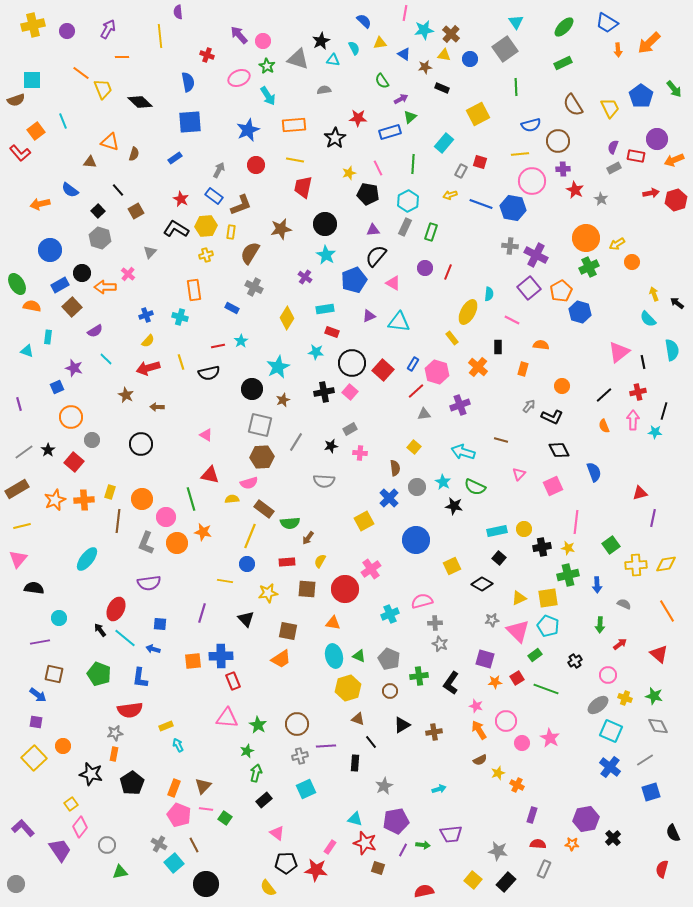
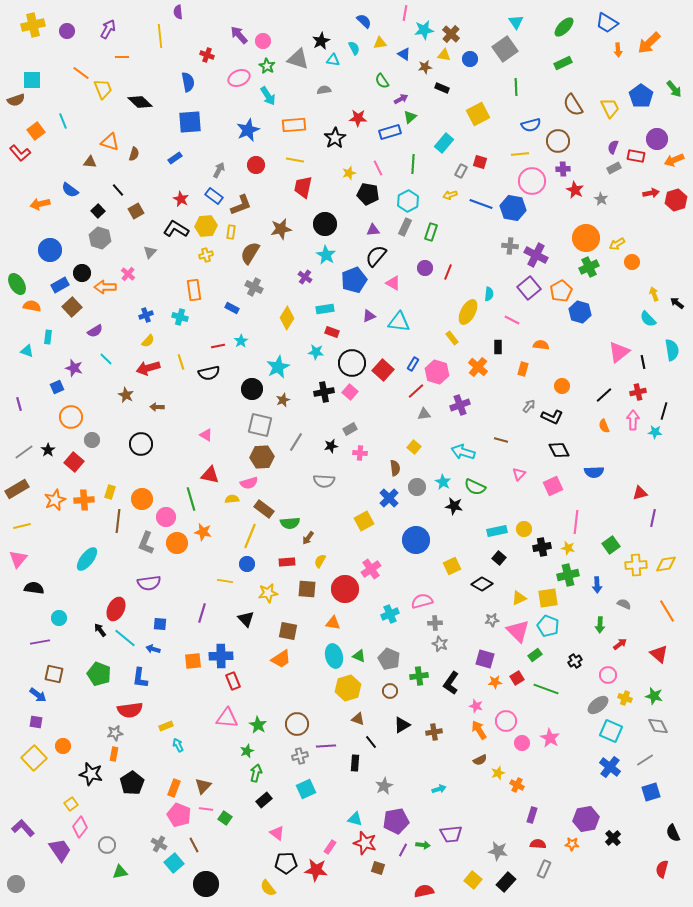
blue semicircle at (594, 472): rotated 108 degrees clockwise
